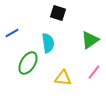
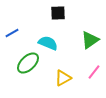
black square: rotated 21 degrees counterclockwise
cyan semicircle: rotated 60 degrees counterclockwise
green ellipse: rotated 15 degrees clockwise
yellow triangle: rotated 36 degrees counterclockwise
